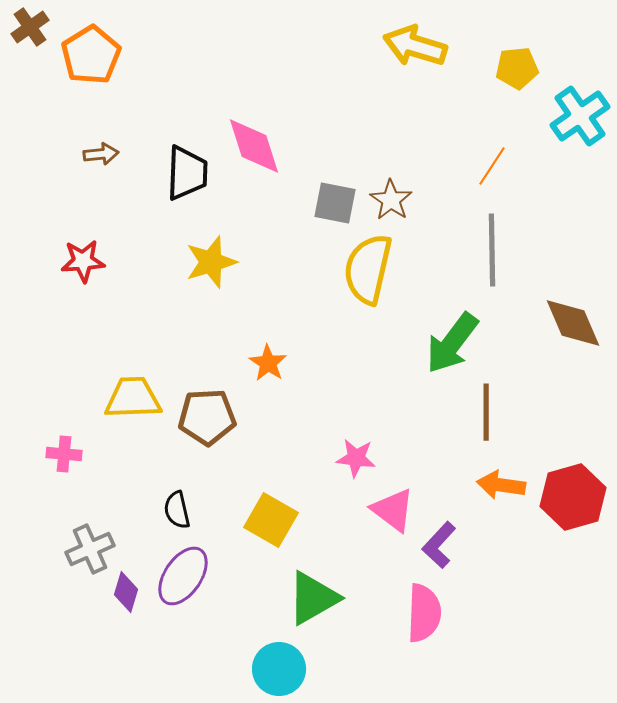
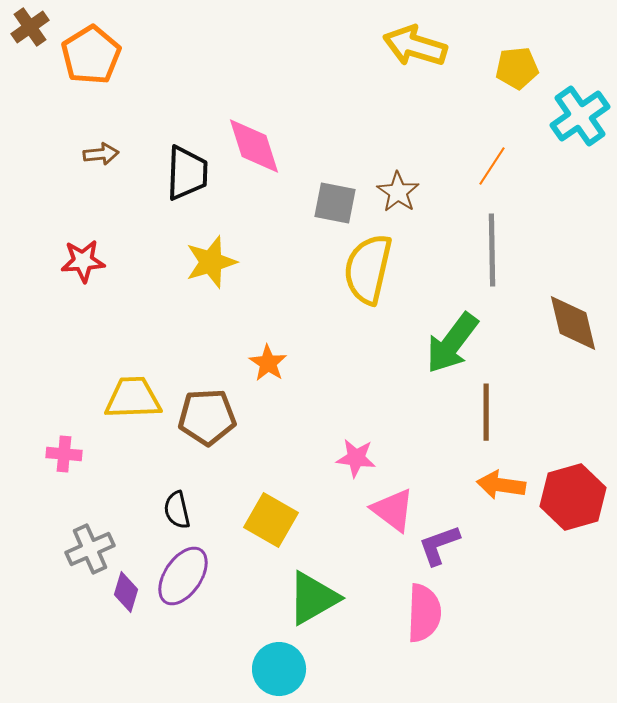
brown star: moved 7 px right, 8 px up
brown diamond: rotated 10 degrees clockwise
purple L-shape: rotated 27 degrees clockwise
